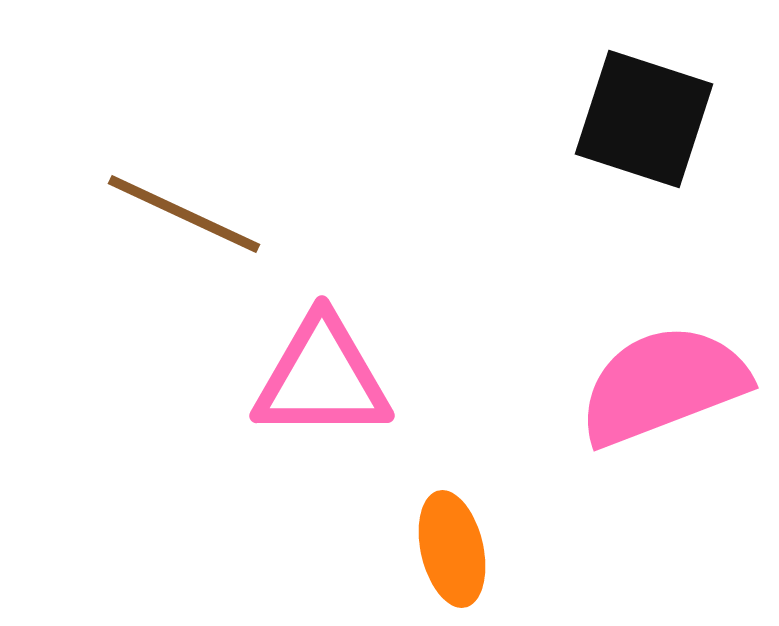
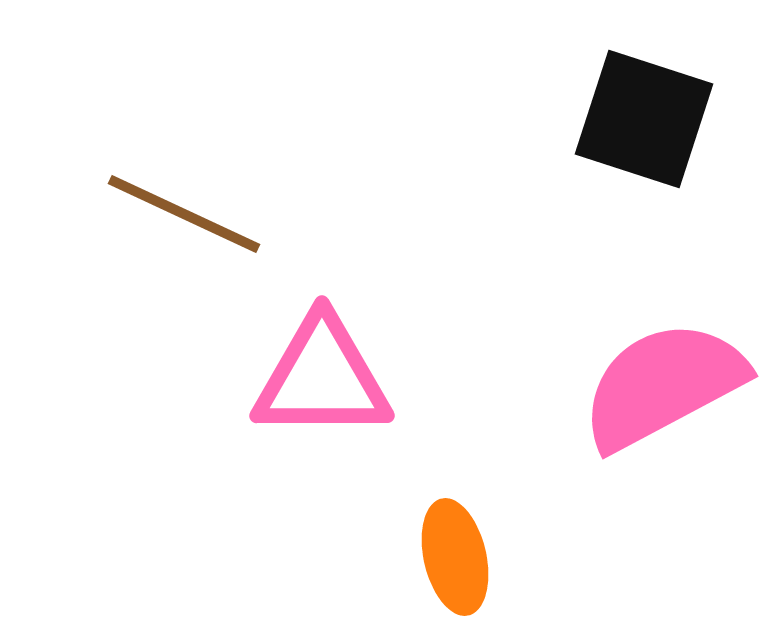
pink semicircle: rotated 7 degrees counterclockwise
orange ellipse: moved 3 px right, 8 px down
